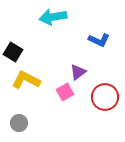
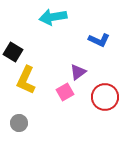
yellow L-shape: rotated 92 degrees counterclockwise
